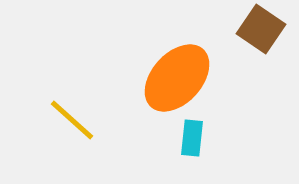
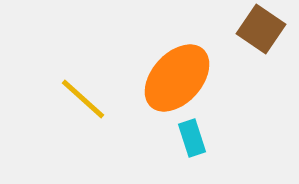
yellow line: moved 11 px right, 21 px up
cyan rectangle: rotated 24 degrees counterclockwise
